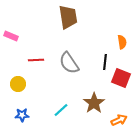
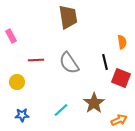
pink rectangle: rotated 40 degrees clockwise
black line: rotated 21 degrees counterclockwise
yellow circle: moved 1 px left, 2 px up
